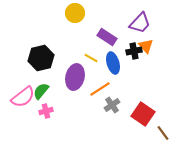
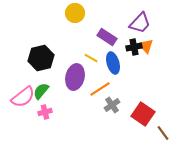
black cross: moved 4 px up
pink cross: moved 1 px left, 1 px down
